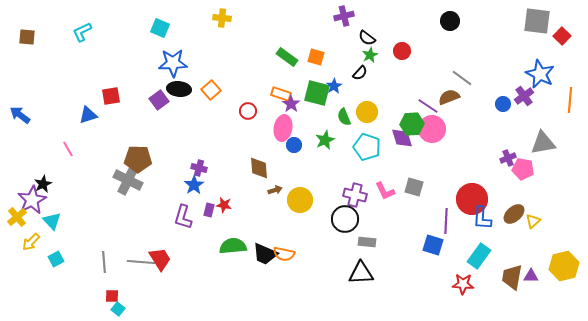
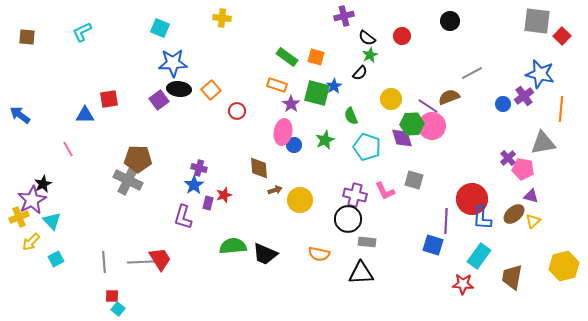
red circle at (402, 51): moved 15 px up
blue star at (540, 74): rotated 12 degrees counterclockwise
gray line at (462, 78): moved 10 px right, 5 px up; rotated 65 degrees counterclockwise
orange rectangle at (281, 94): moved 4 px left, 9 px up
red square at (111, 96): moved 2 px left, 3 px down
orange line at (570, 100): moved 9 px left, 9 px down
red circle at (248, 111): moved 11 px left
yellow circle at (367, 112): moved 24 px right, 13 px up
blue triangle at (88, 115): moved 3 px left; rotated 18 degrees clockwise
green semicircle at (344, 117): moved 7 px right, 1 px up
pink ellipse at (283, 128): moved 4 px down
pink circle at (432, 129): moved 3 px up
purple cross at (508, 158): rotated 21 degrees counterclockwise
gray square at (414, 187): moved 7 px up
red star at (224, 205): moved 10 px up; rotated 28 degrees counterclockwise
purple rectangle at (209, 210): moved 1 px left, 7 px up
yellow cross at (17, 217): moved 2 px right; rotated 18 degrees clockwise
black circle at (345, 219): moved 3 px right
orange semicircle at (284, 254): moved 35 px right
gray line at (141, 262): rotated 8 degrees counterclockwise
purple triangle at (531, 276): moved 80 px up; rotated 14 degrees clockwise
